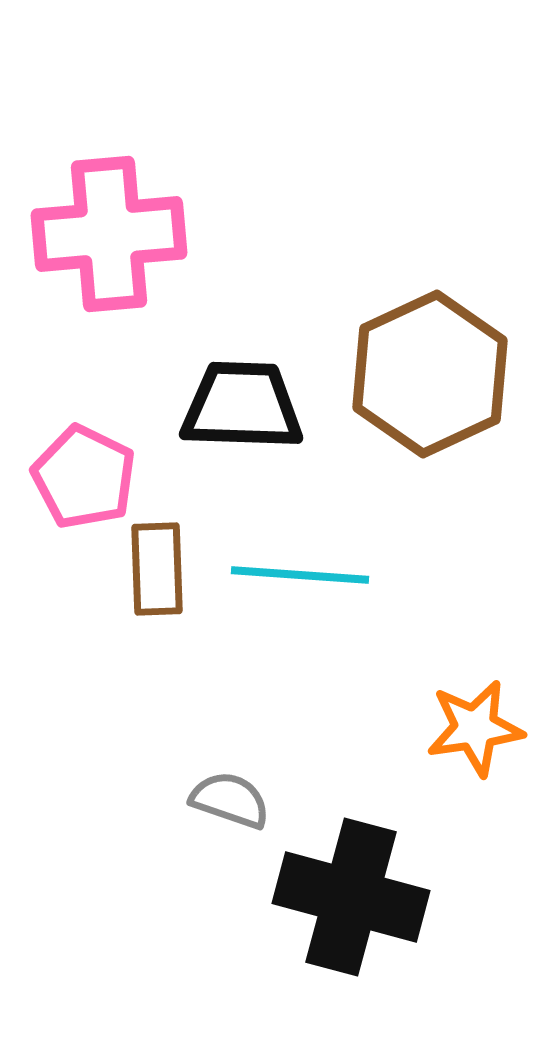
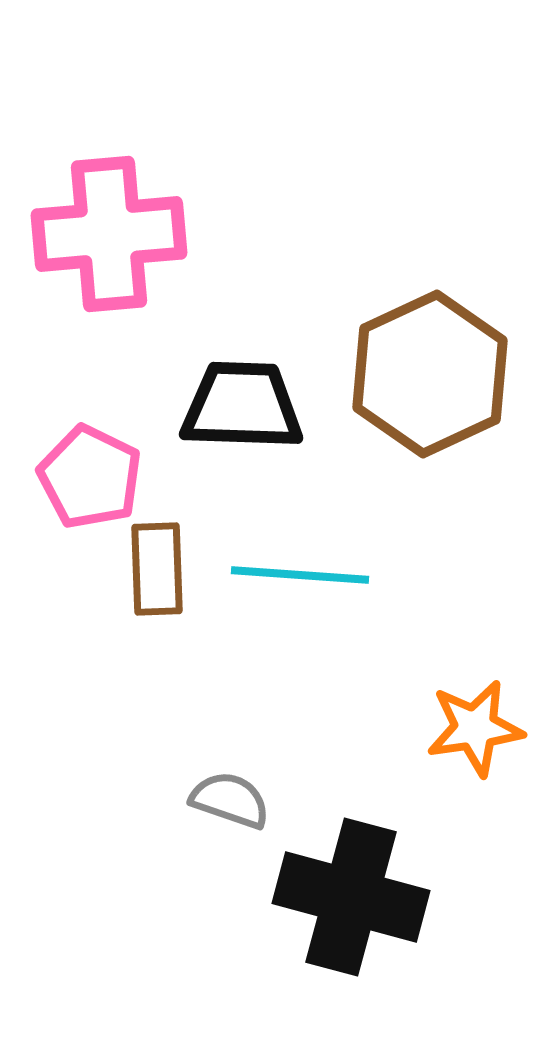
pink pentagon: moved 6 px right
